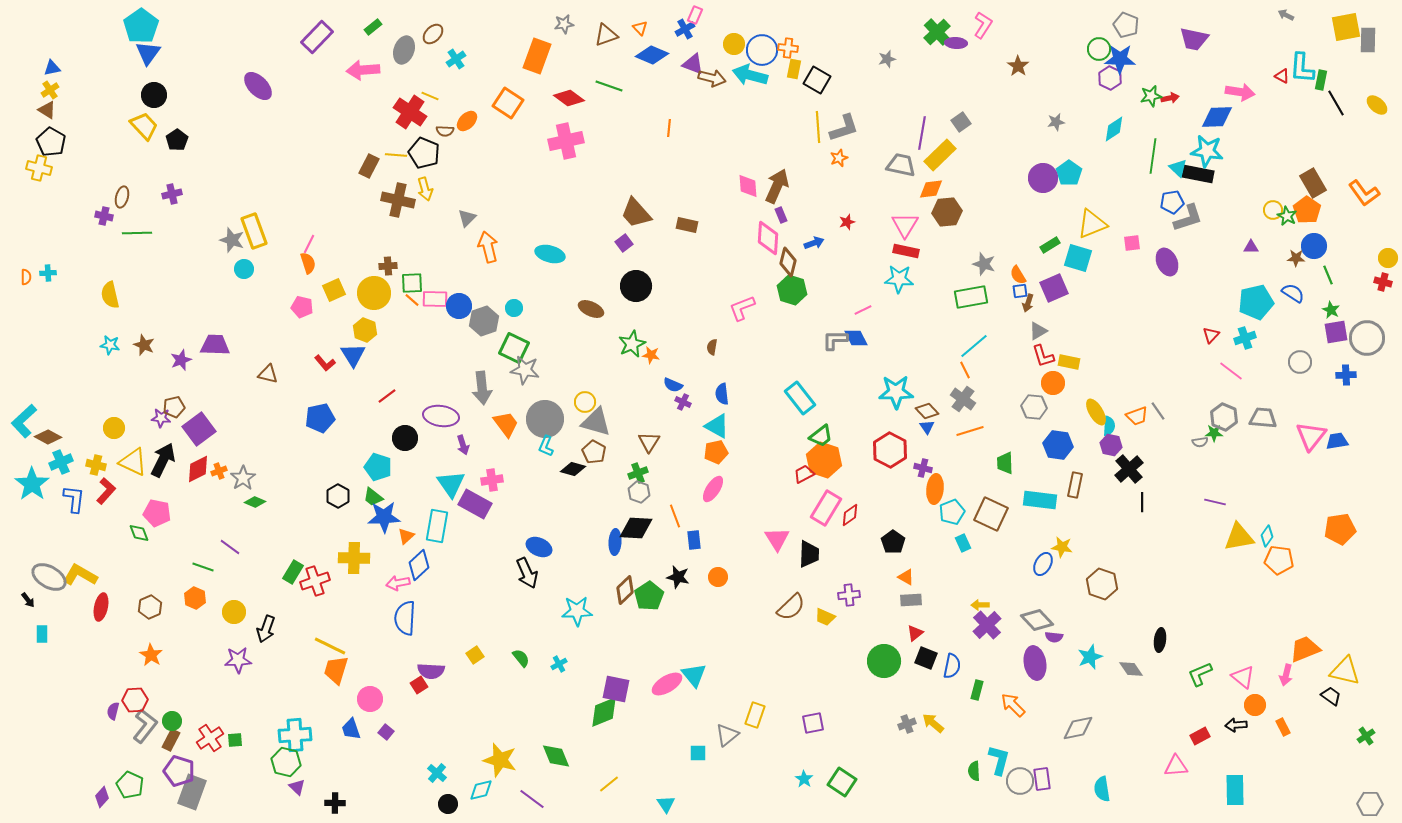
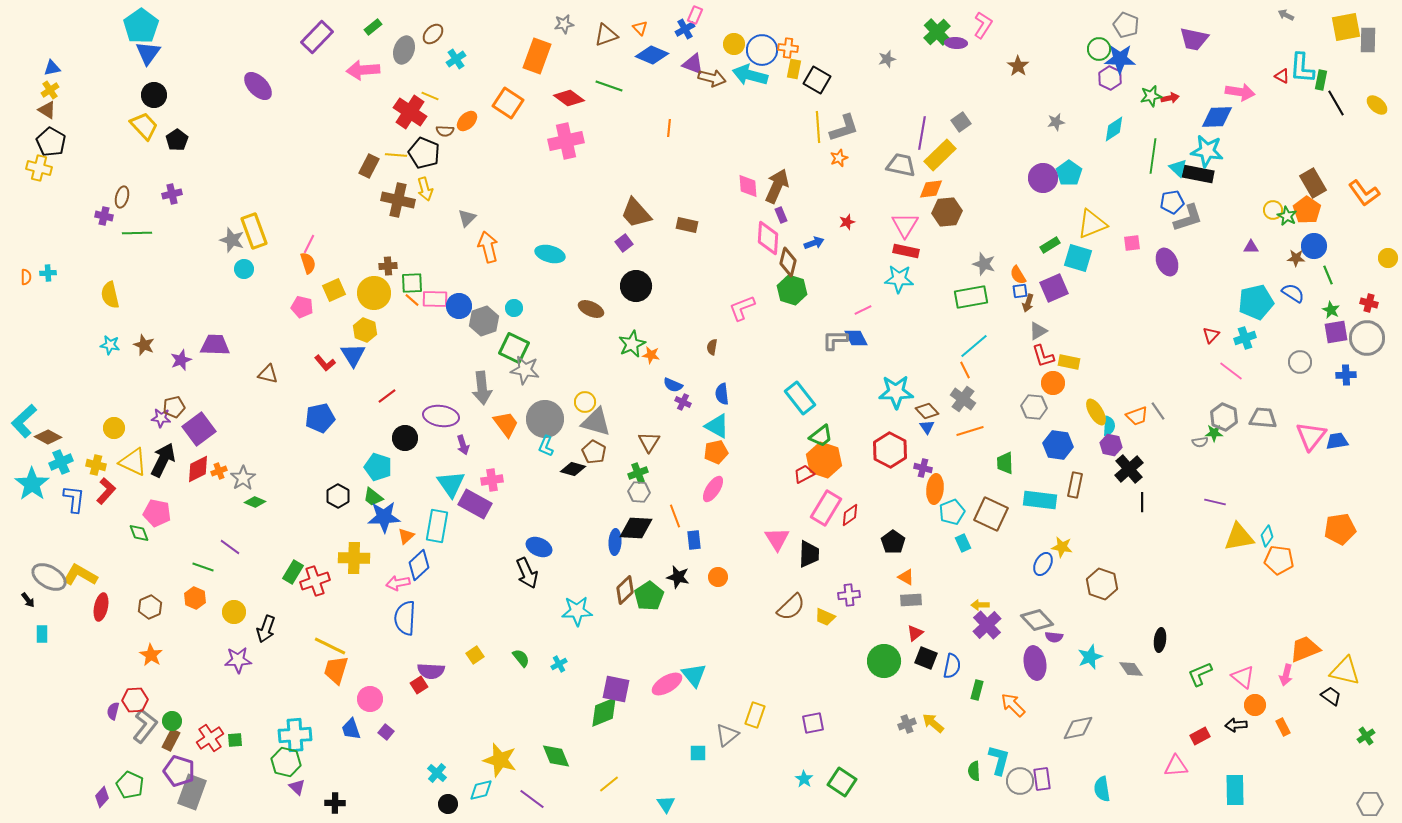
red cross at (1383, 282): moved 14 px left, 21 px down
gray hexagon at (639, 492): rotated 15 degrees counterclockwise
